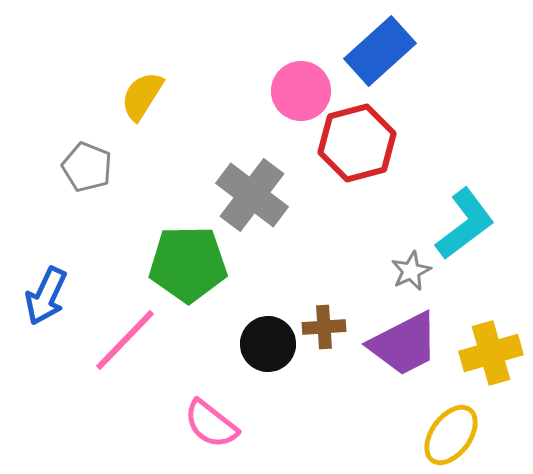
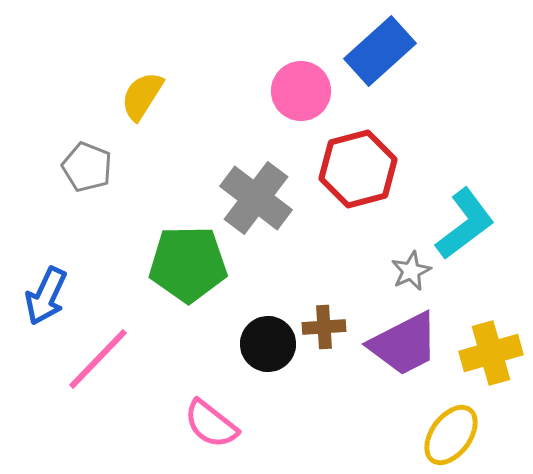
red hexagon: moved 1 px right, 26 px down
gray cross: moved 4 px right, 3 px down
pink line: moved 27 px left, 19 px down
